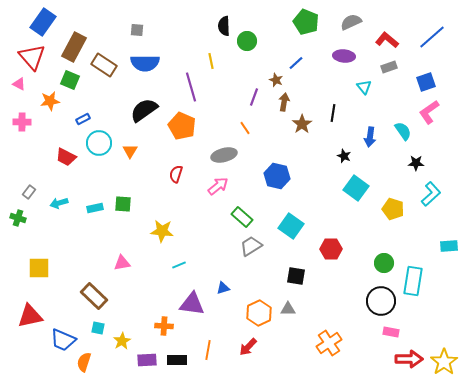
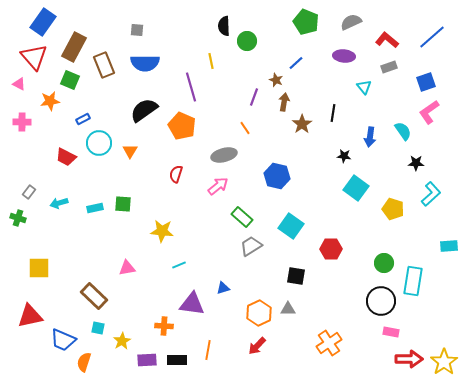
red triangle at (32, 57): moved 2 px right
brown rectangle at (104, 65): rotated 35 degrees clockwise
black star at (344, 156): rotated 16 degrees counterclockwise
pink triangle at (122, 263): moved 5 px right, 5 px down
red arrow at (248, 347): moved 9 px right, 1 px up
